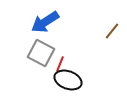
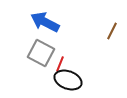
blue arrow: rotated 60 degrees clockwise
brown line: rotated 12 degrees counterclockwise
